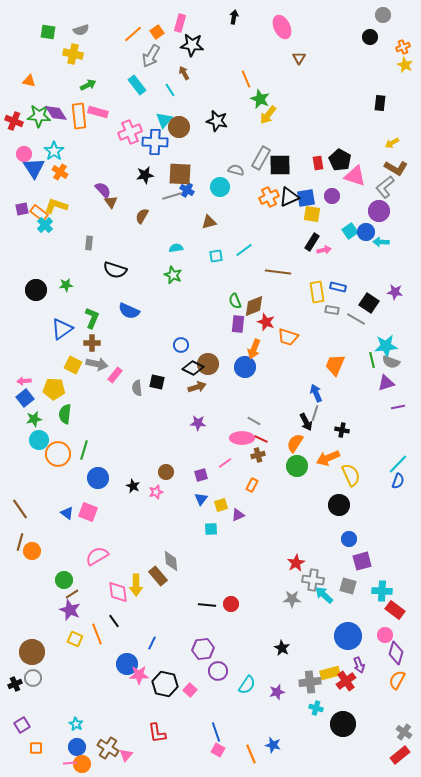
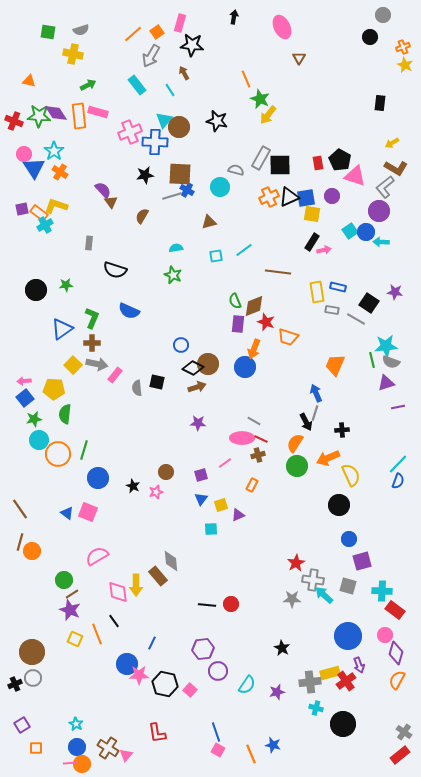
cyan cross at (45, 225): rotated 14 degrees clockwise
yellow square at (73, 365): rotated 18 degrees clockwise
black cross at (342, 430): rotated 16 degrees counterclockwise
